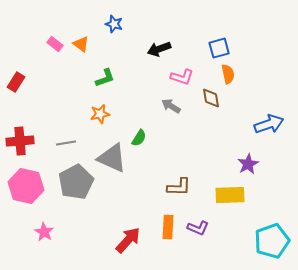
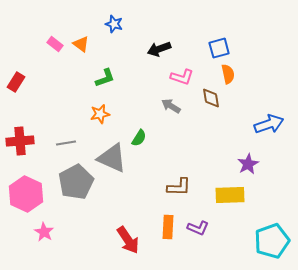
pink hexagon: moved 8 px down; rotated 12 degrees clockwise
red arrow: rotated 104 degrees clockwise
